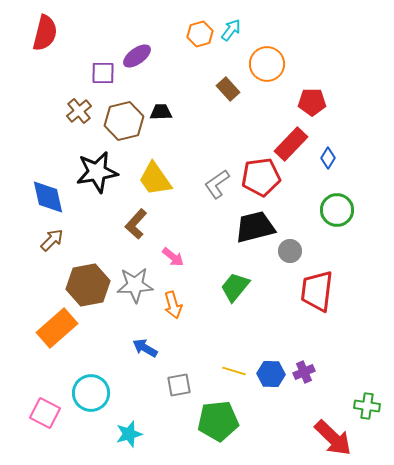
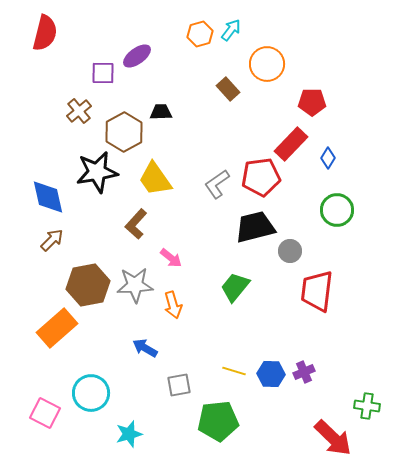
brown hexagon at (124, 121): moved 11 px down; rotated 15 degrees counterclockwise
pink arrow at (173, 257): moved 2 px left, 1 px down
